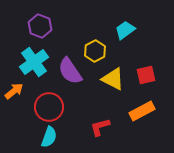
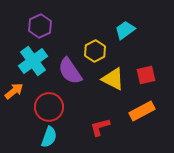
purple hexagon: rotated 15 degrees clockwise
cyan cross: moved 1 px left, 1 px up
